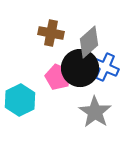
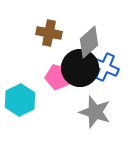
brown cross: moved 2 px left
pink pentagon: rotated 10 degrees counterclockwise
gray star: rotated 16 degrees counterclockwise
